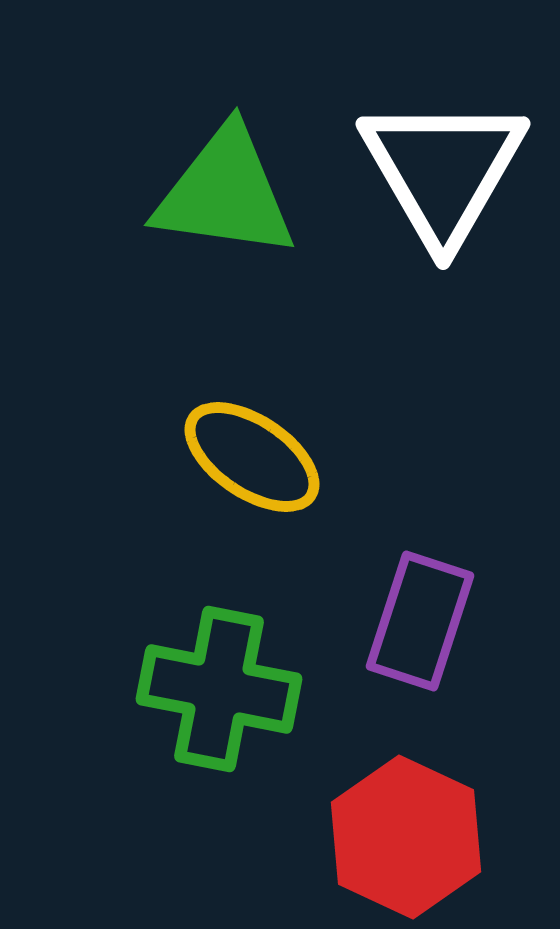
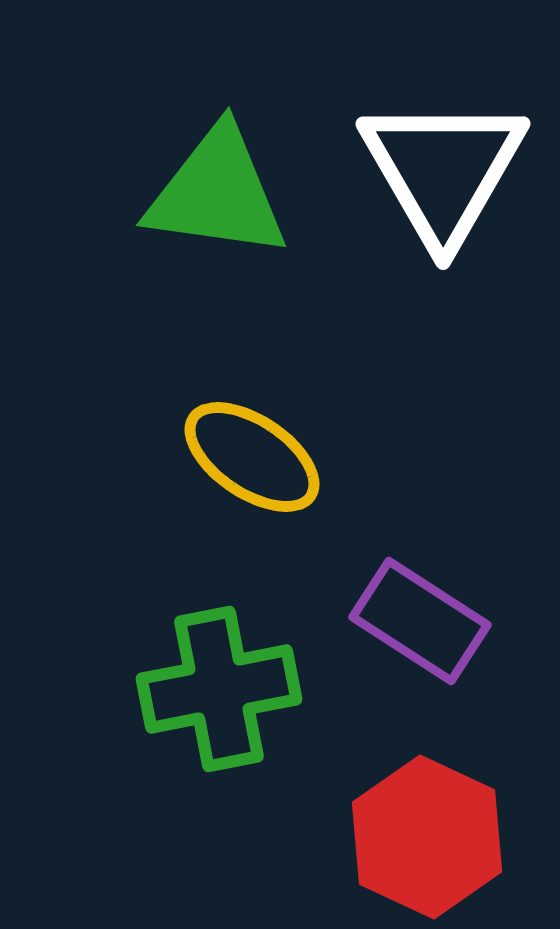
green triangle: moved 8 px left
purple rectangle: rotated 75 degrees counterclockwise
green cross: rotated 22 degrees counterclockwise
red hexagon: moved 21 px right
